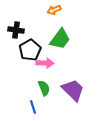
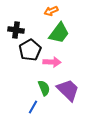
orange arrow: moved 3 px left, 1 px down
green trapezoid: moved 1 px left, 6 px up
pink arrow: moved 7 px right, 1 px up
purple trapezoid: moved 5 px left
blue line: rotated 48 degrees clockwise
